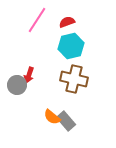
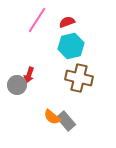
brown cross: moved 5 px right, 1 px up
